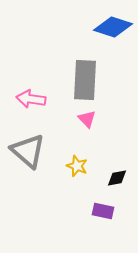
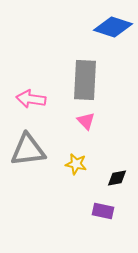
pink triangle: moved 1 px left, 2 px down
gray triangle: moved 1 px up; rotated 48 degrees counterclockwise
yellow star: moved 1 px left, 2 px up; rotated 10 degrees counterclockwise
